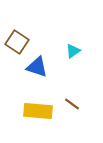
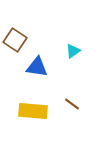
brown square: moved 2 px left, 2 px up
blue triangle: rotated 10 degrees counterclockwise
yellow rectangle: moved 5 px left
